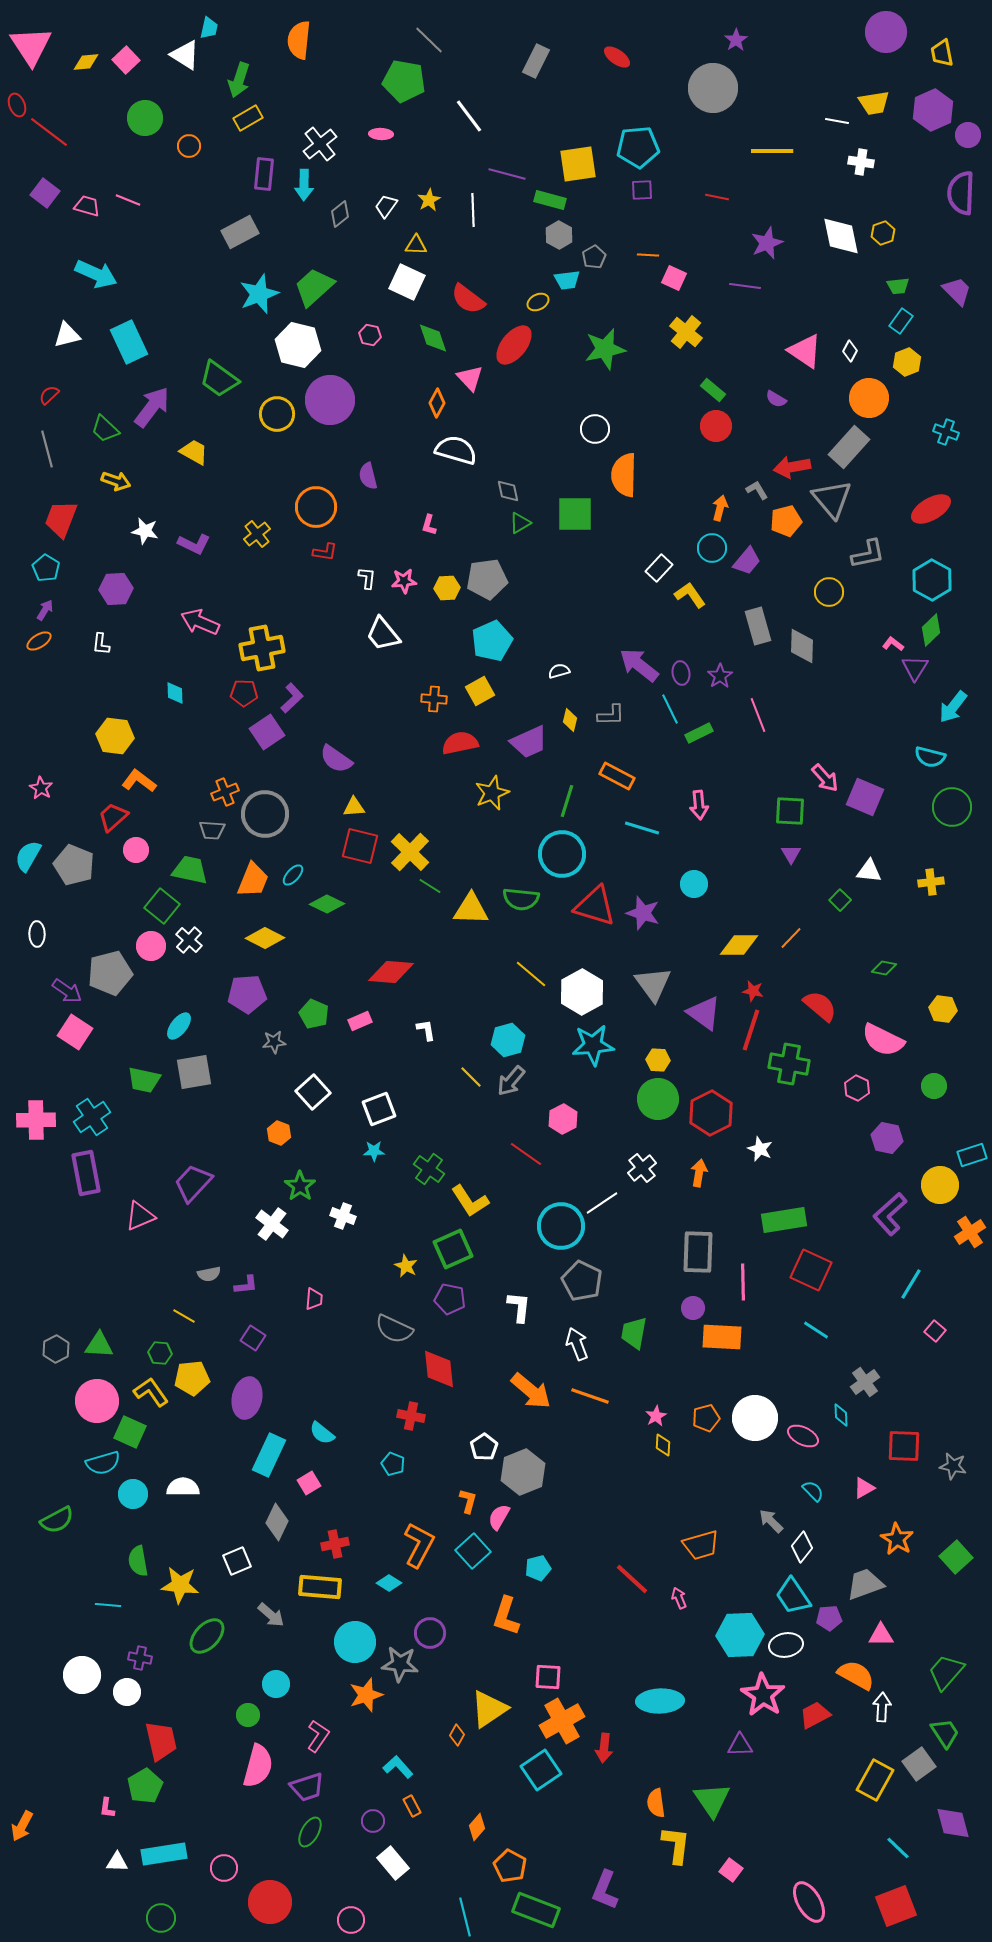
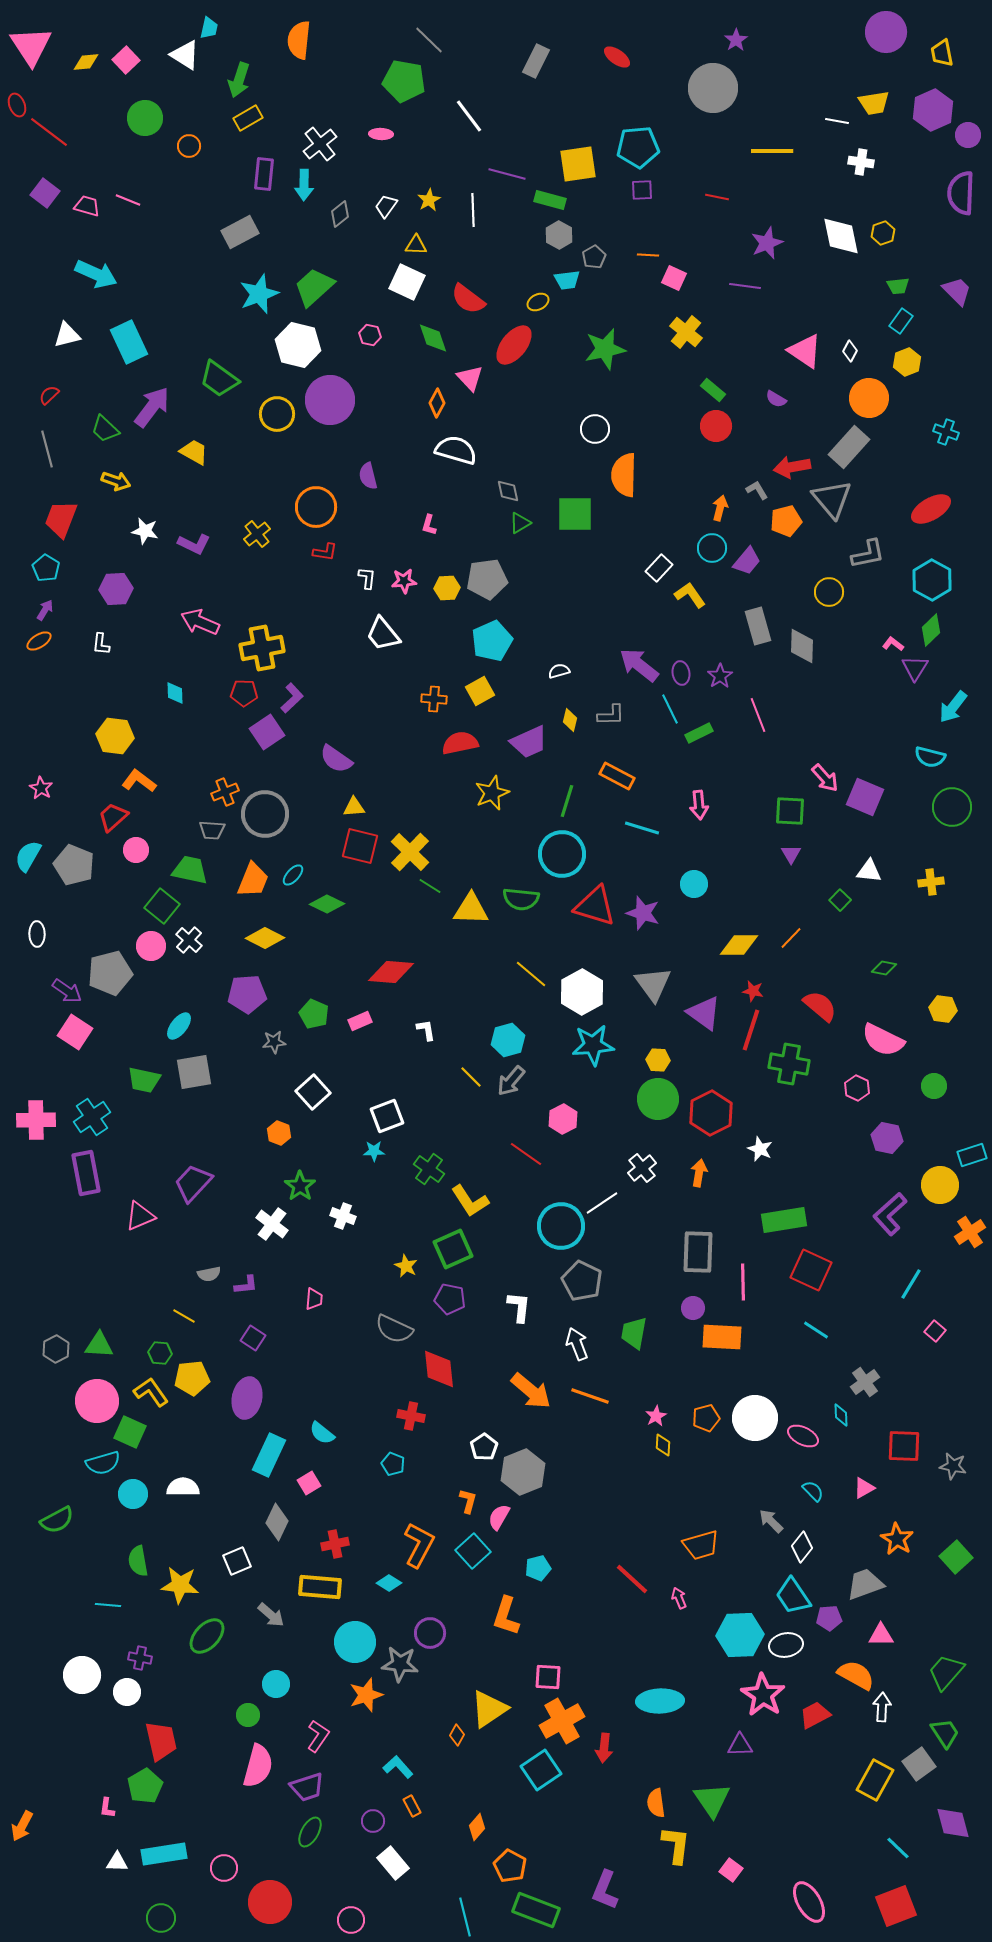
white square at (379, 1109): moved 8 px right, 7 px down
